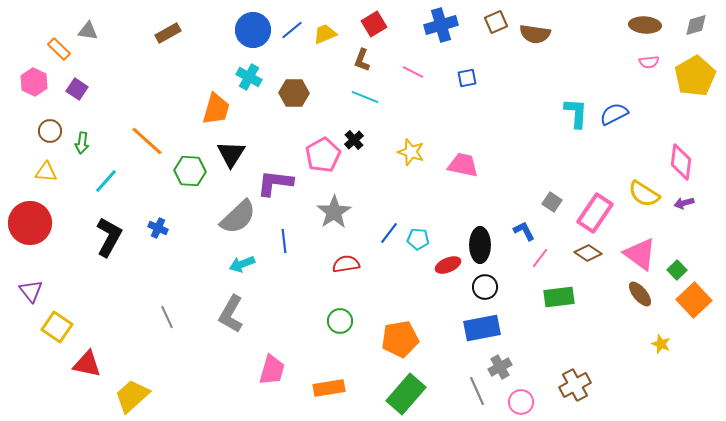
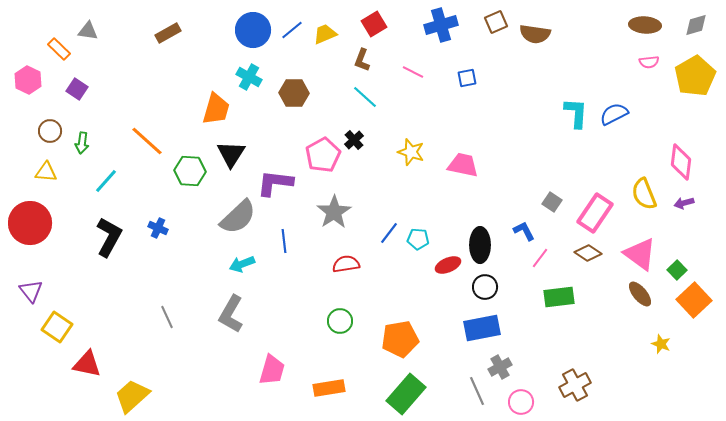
pink hexagon at (34, 82): moved 6 px left, 2 px up
cyan line at (365, 97): rotated 20 degrees clockwise
yellow semicircle at (644, 194): rotated 36 degrees clockwise
